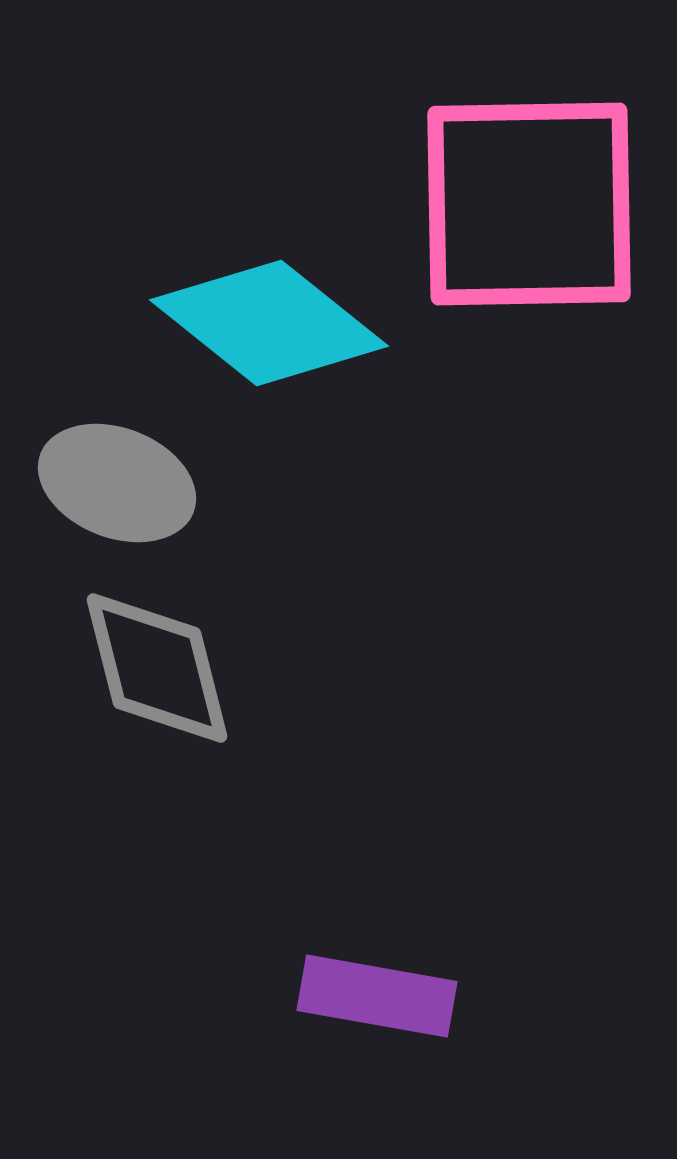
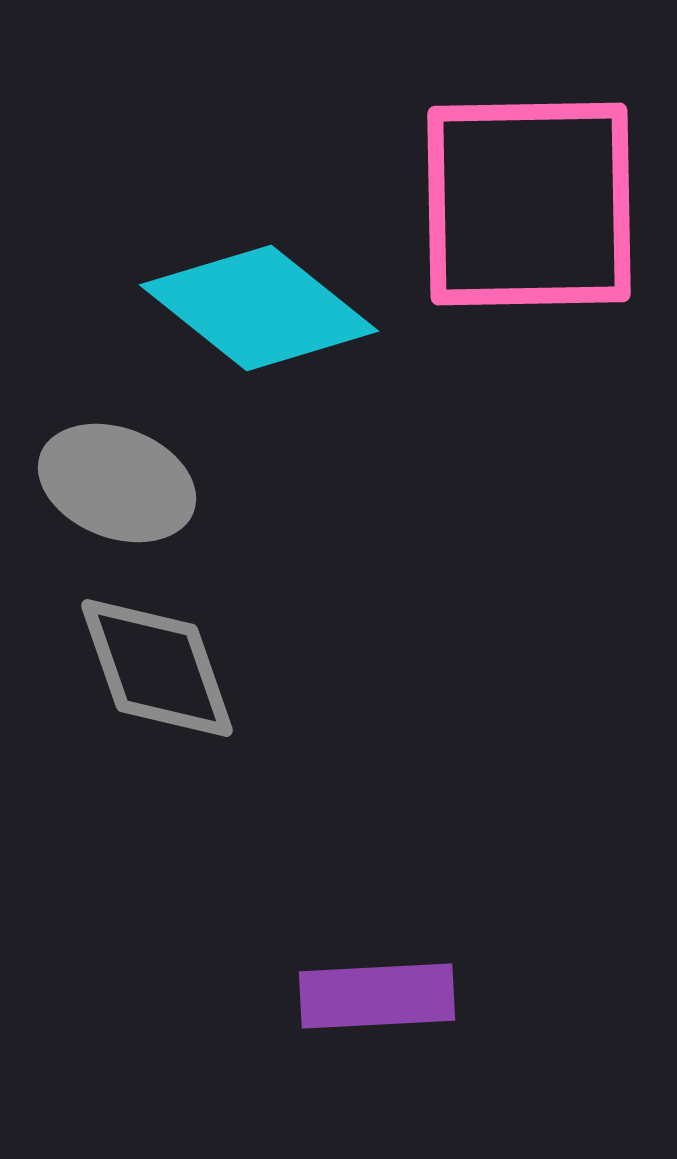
cyan diamond: moved 10 px left, 15 px up
gray diamond: rotated 5 degrees counterclockwise
purple rectangle: rotated 13 degrees counterclockwise
